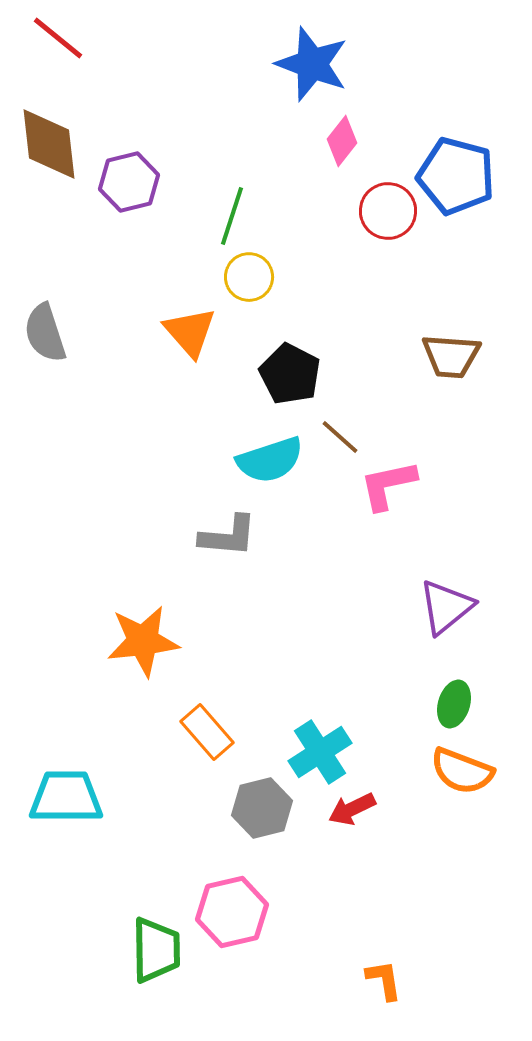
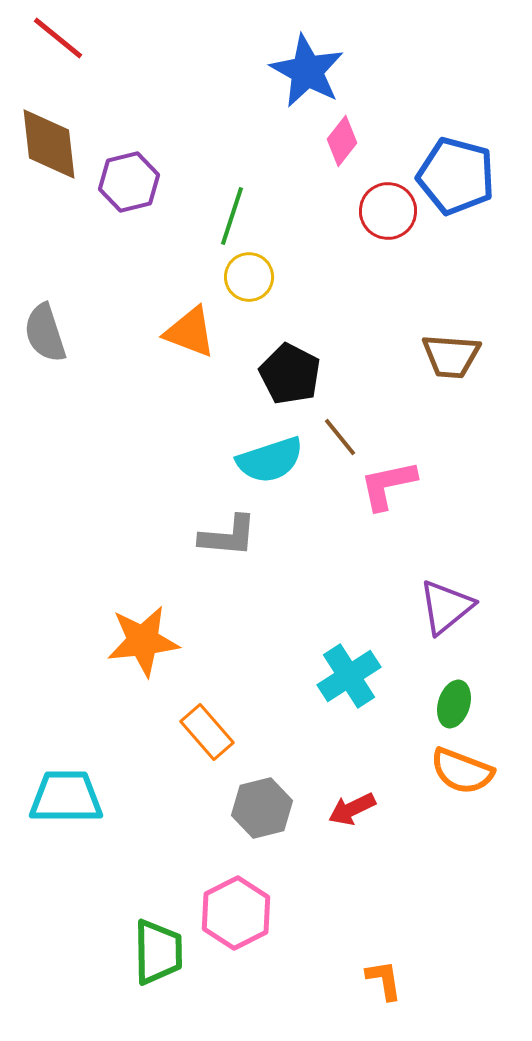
blue star: moved 5 px left, 7 px down; rotated 8 degrees clockwise
orange triangle: rotated 28 degrees counterclockwise
brown line: rotated 9 degrees clockwise
cyan cross: moved 29 px right, 76 px up
pink hexagon: moved 4 px right, 1 px down; rotated 14 degrees counterclockwise
green trapezoid: moved 2 px right, 2 px down
